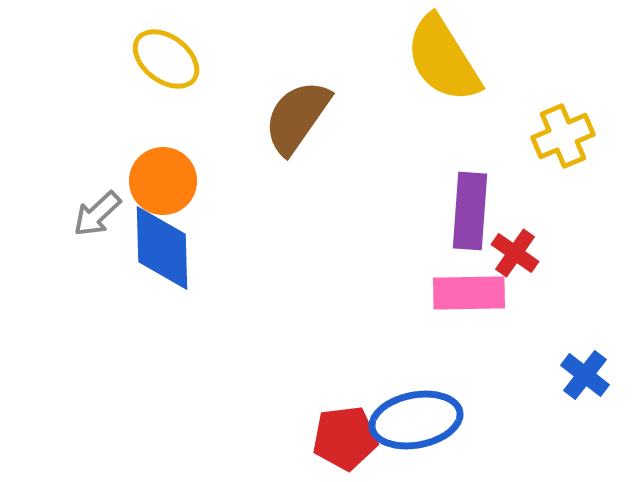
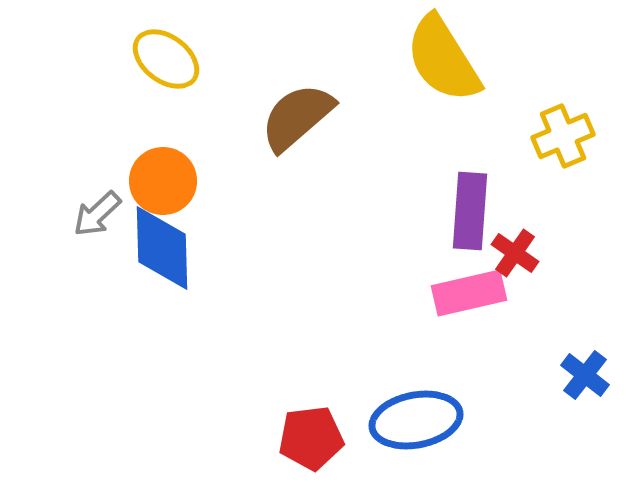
brown semicircle: rotated 14 degrees clockwise
pink rectangle: rotated 12 degrees counterclockwise
red pentagon: moved 34 px left
